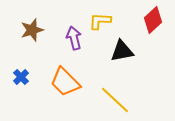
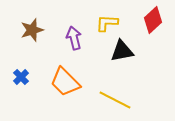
yellow L-shape: moved 7 px right, 2 px down
yellow line: rotated 16 degrees counterclockwise
